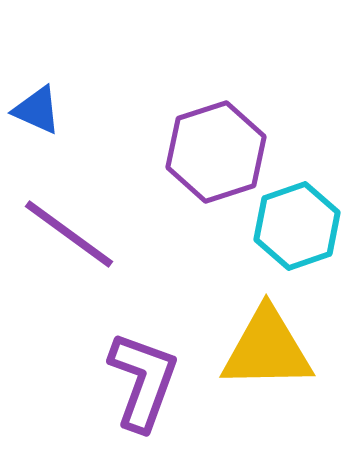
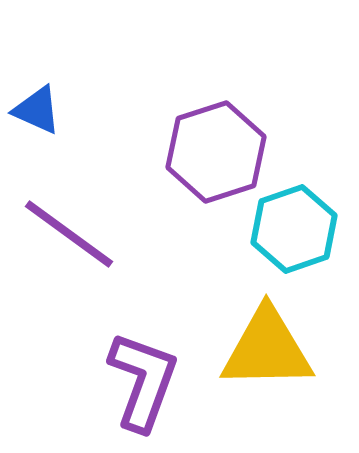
cyan hexagon: moved 3 px left, 3 px down
